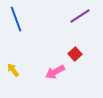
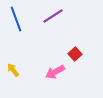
purple line: moved 27 px left
